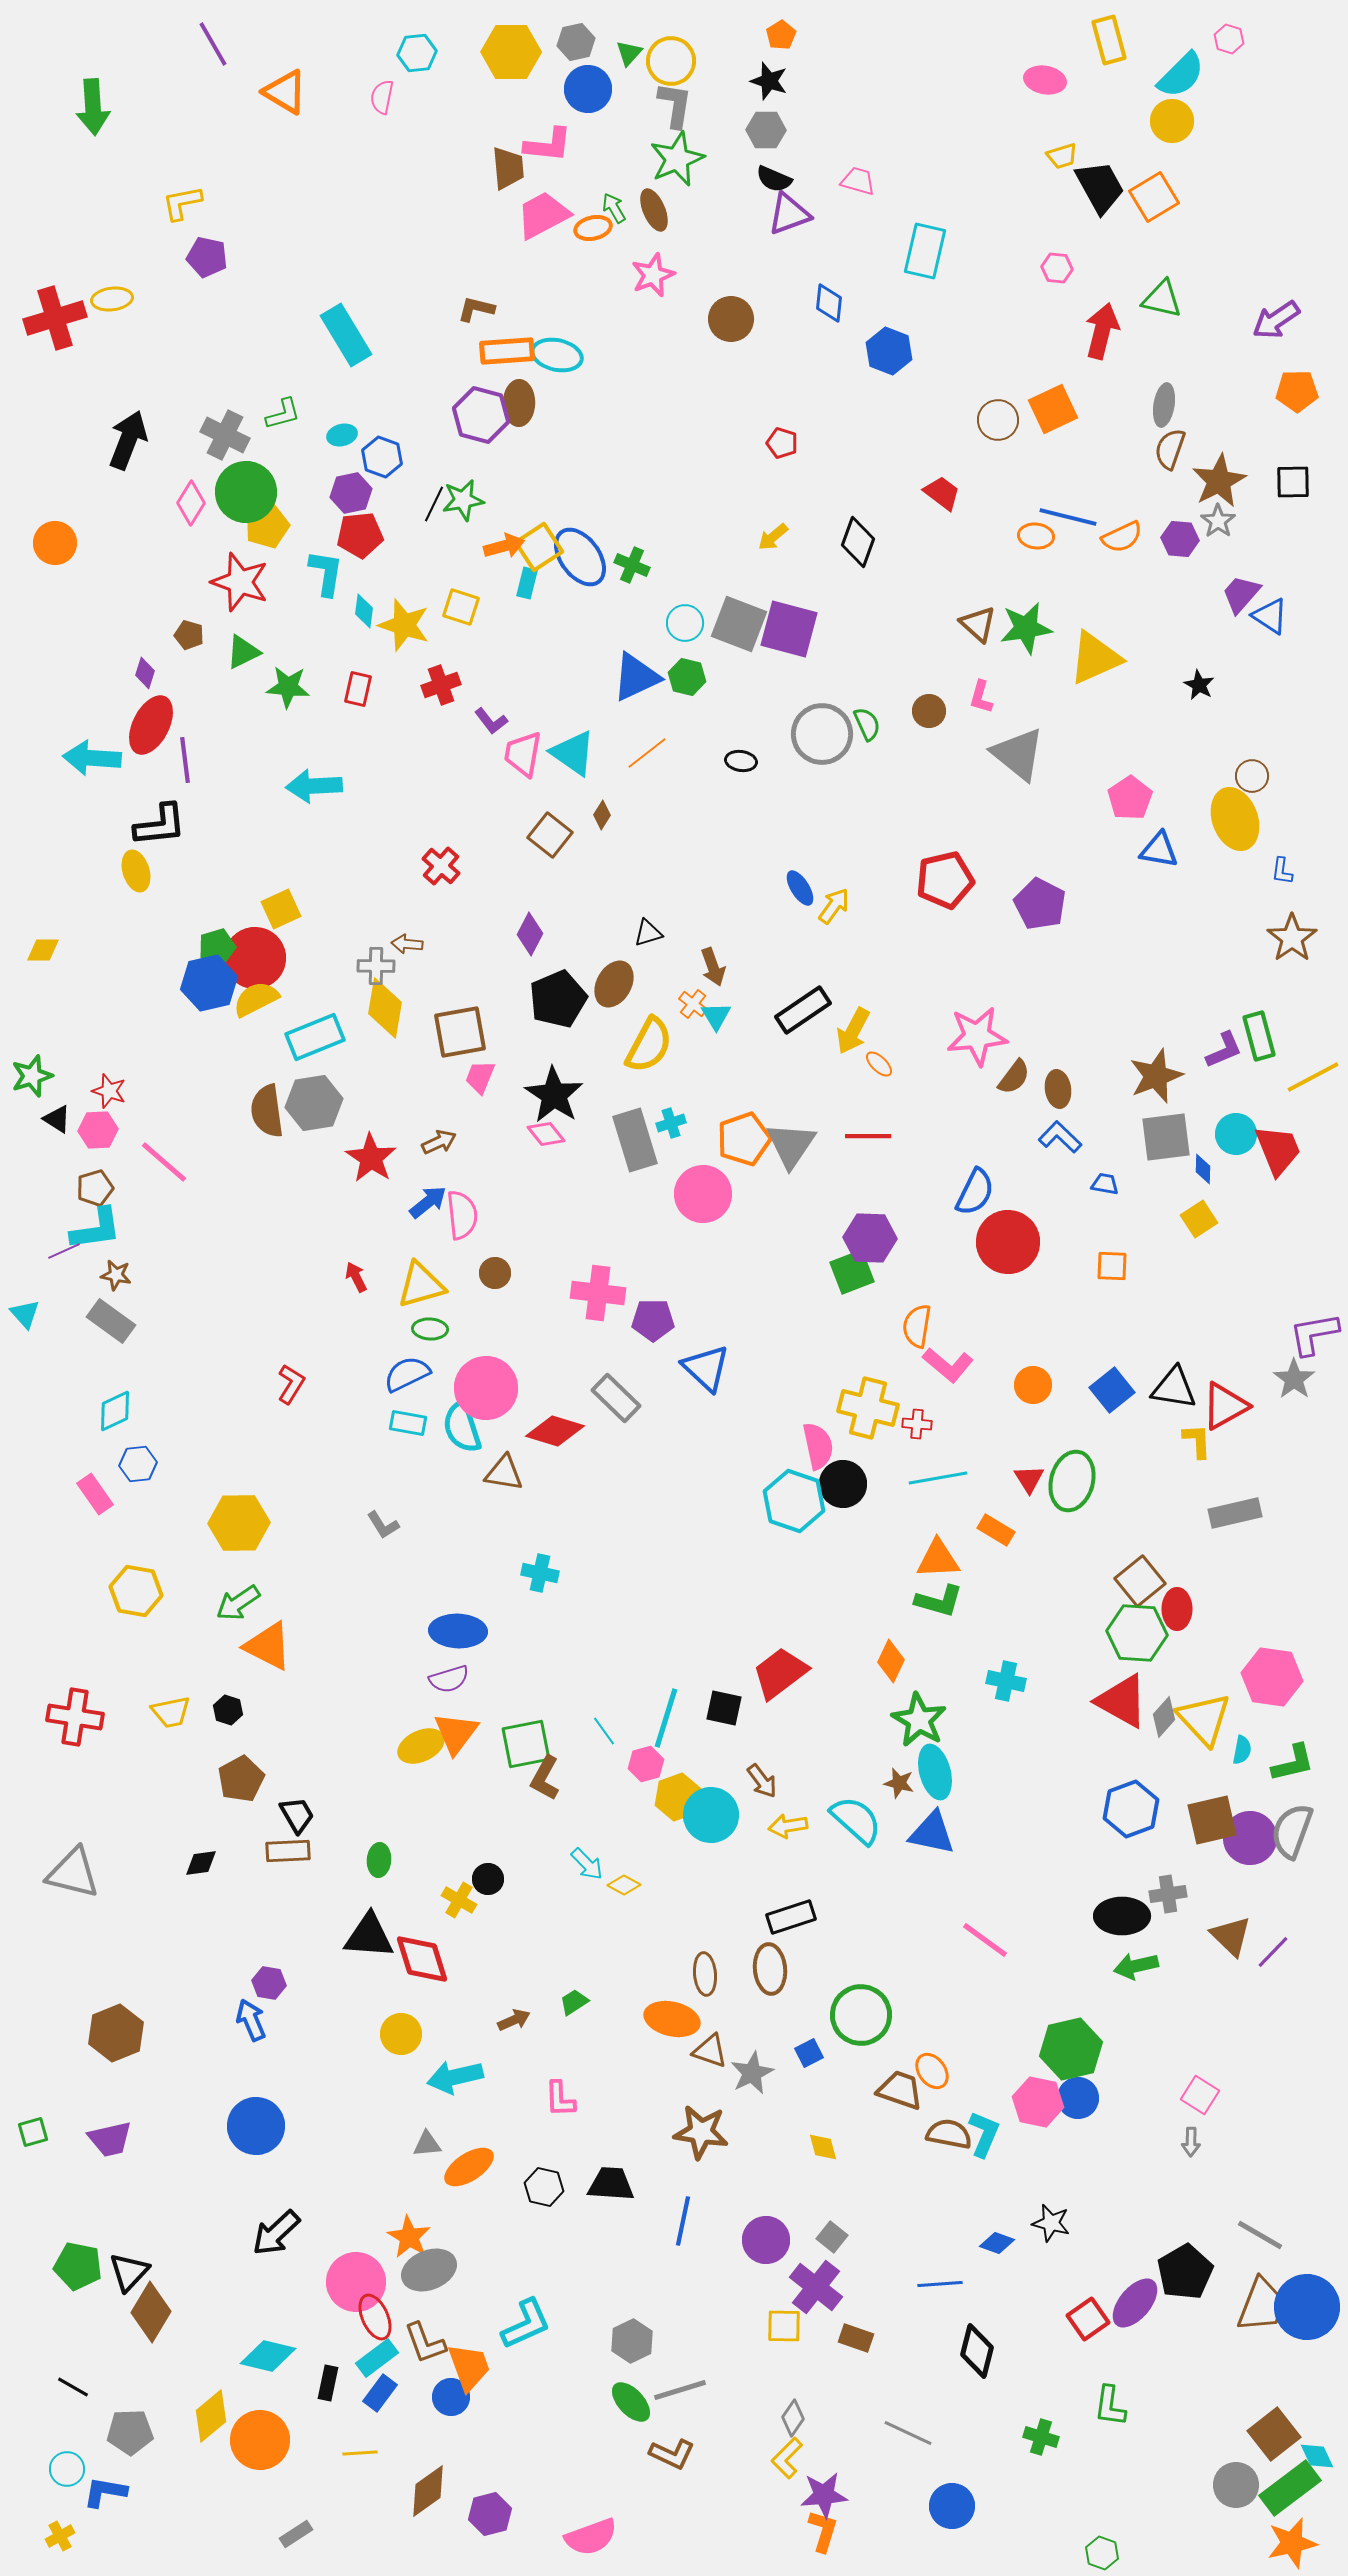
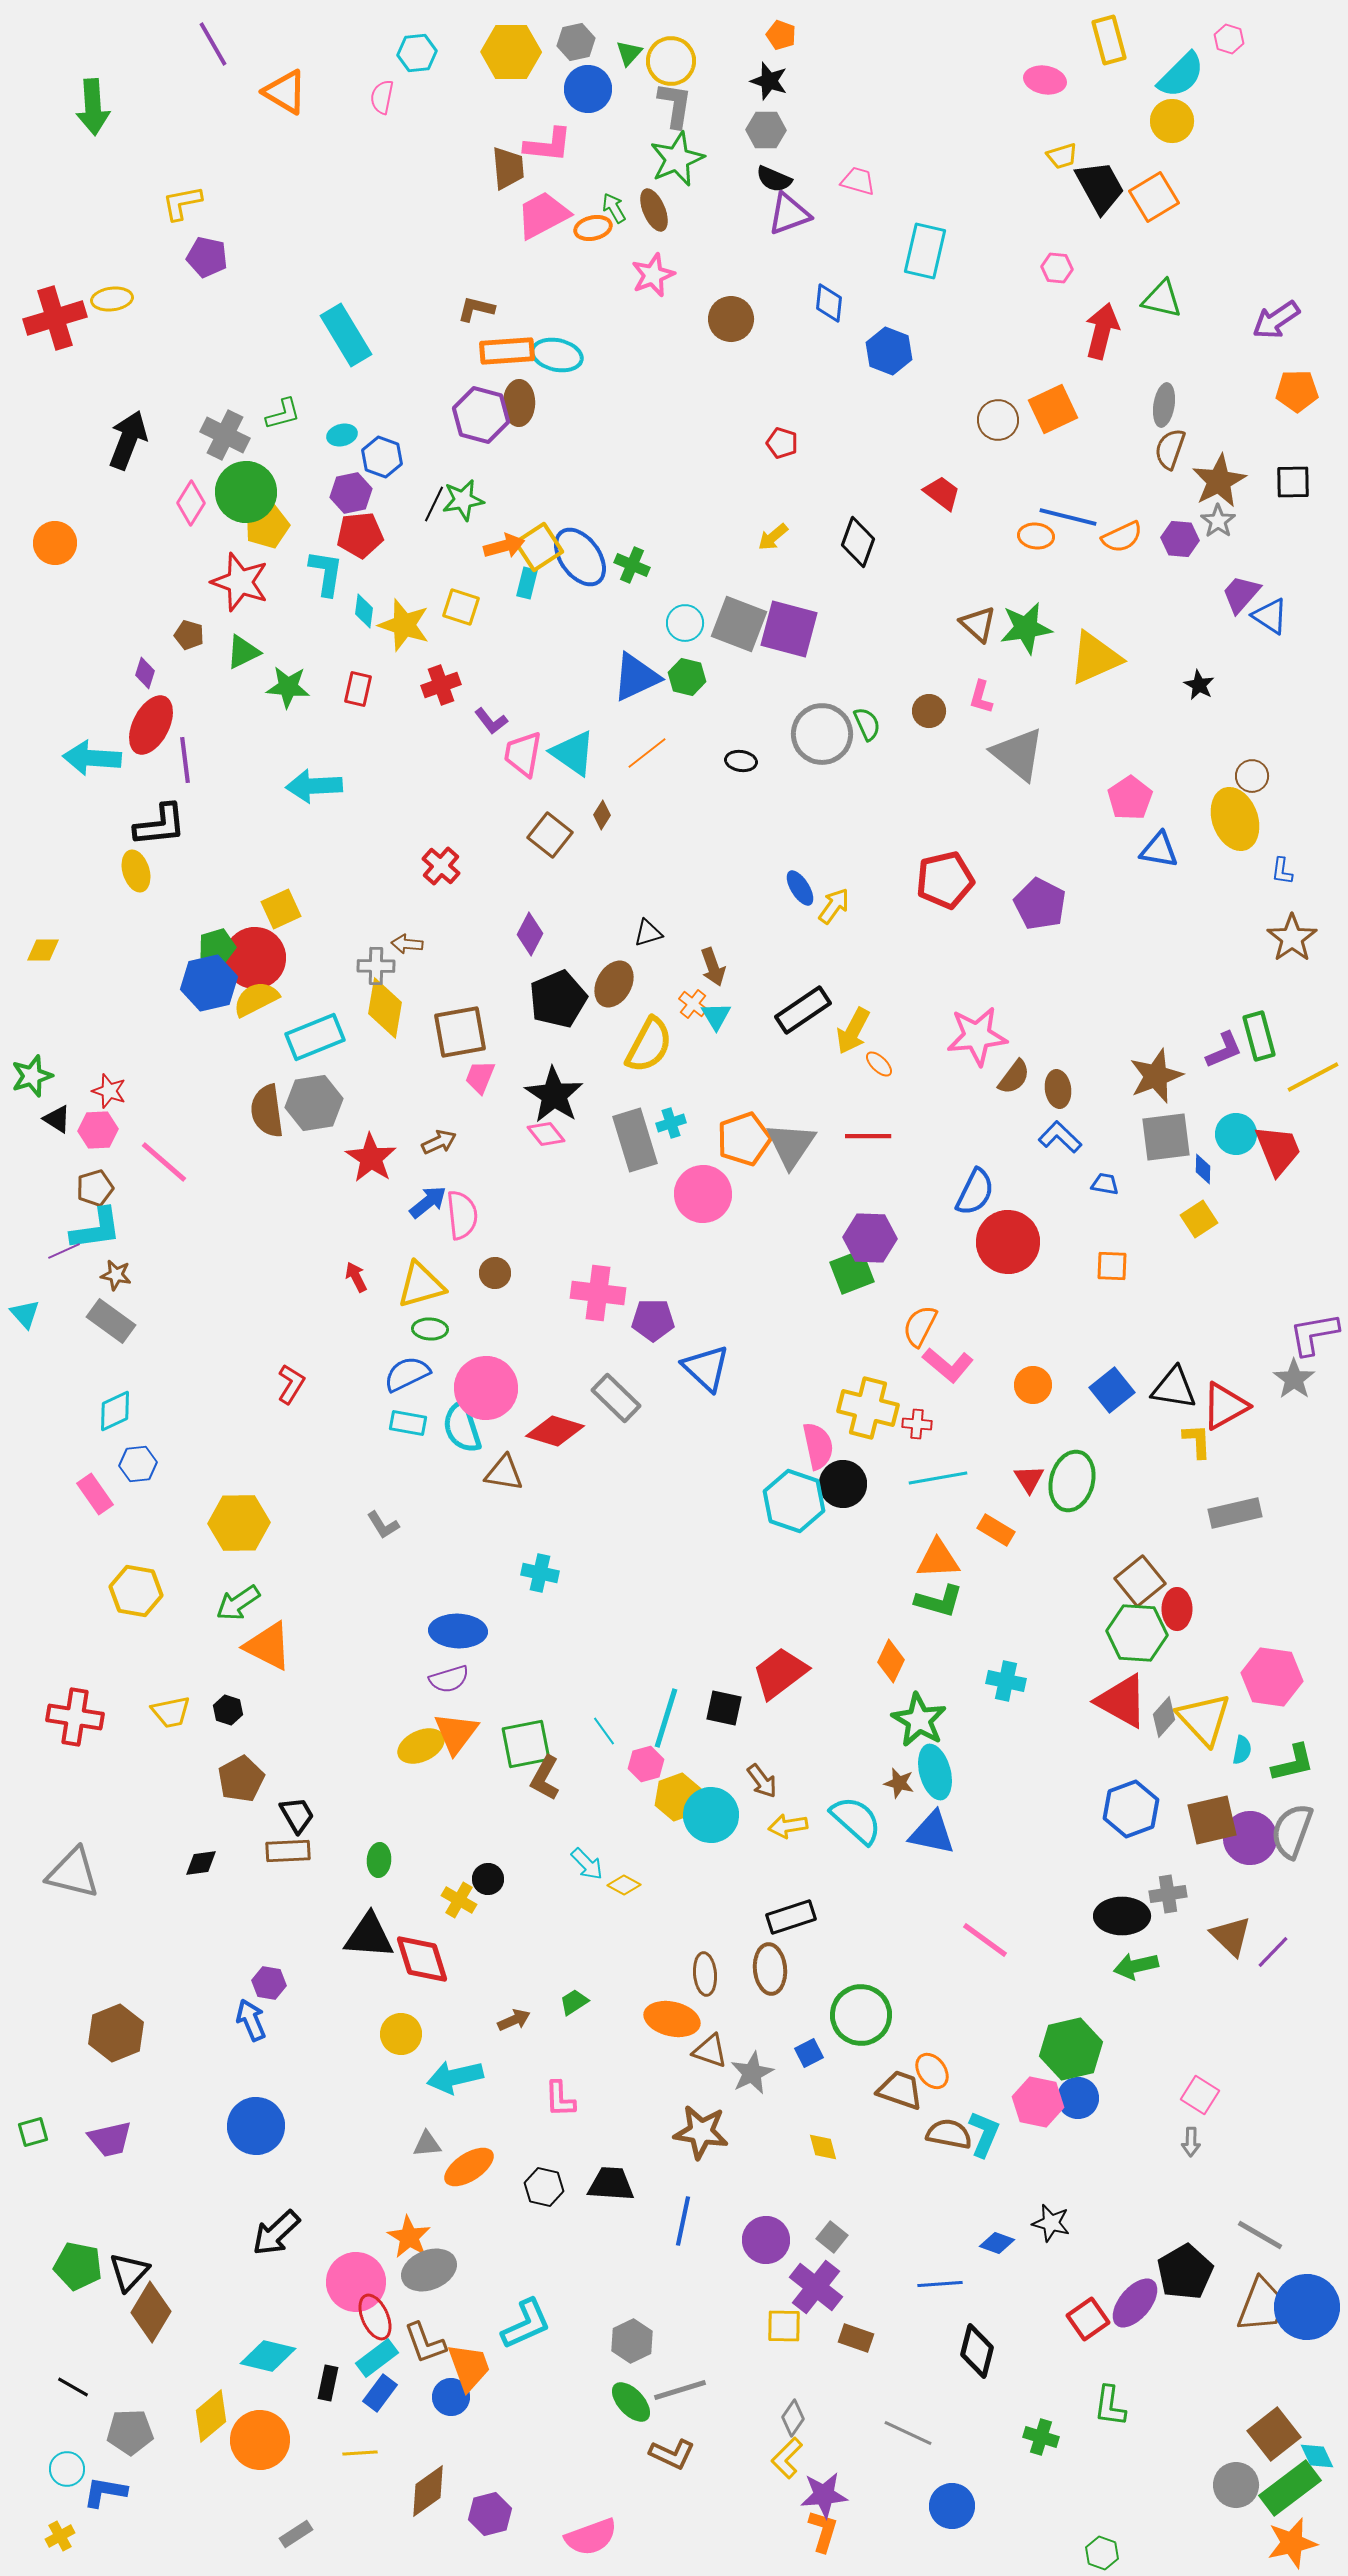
orange pentagon at (781, 35): rotated 20 degrees counterclockwise
orange semicircle at (917, 1326): moved 3 px right; rotated 18 degrees clockwise
